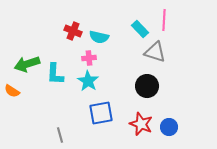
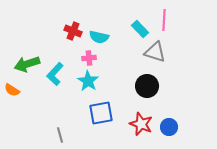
cyan L-shape: rotated 40 degrees clockwise
orange semicircle: moved 1 px up
